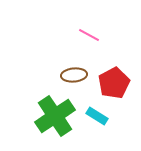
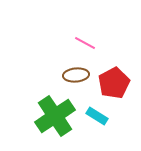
pink line: moved 4 px left, 8 px down
brown ellipse: moved 2 px right
